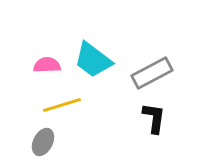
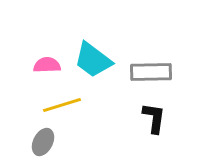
gray rectangle: moved 1 px left, 1 px up; rotated 27 degrees clockwise
